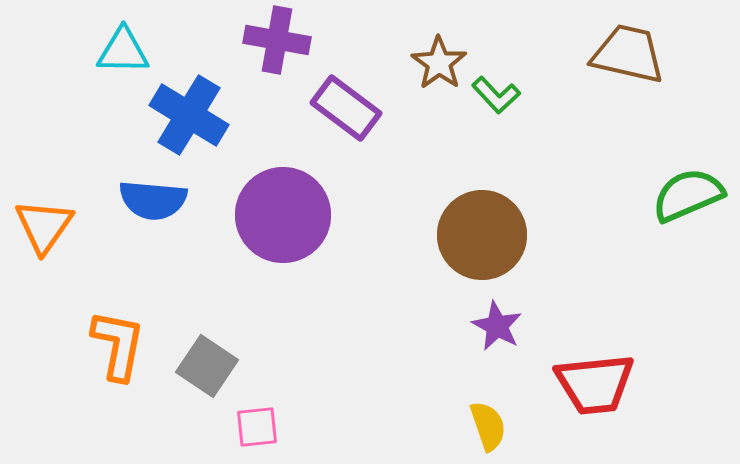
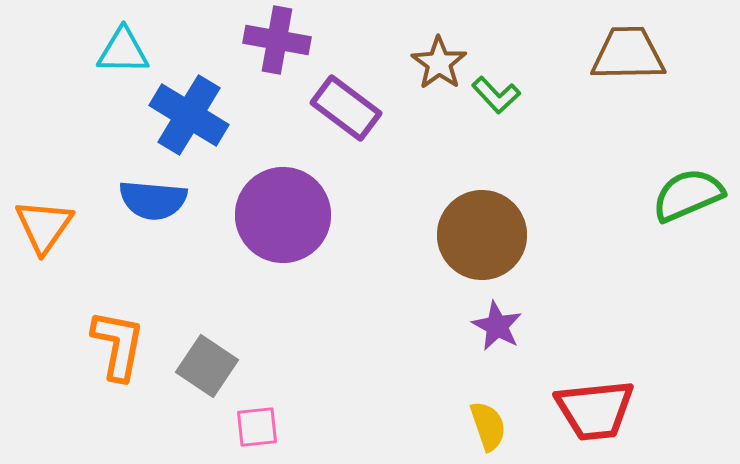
brown trapezoid: rotated 14 degrees counterclockwise
red trapezoid: moved 26 px down
